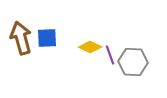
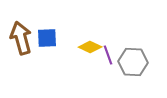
purple line: moved 2 px left
